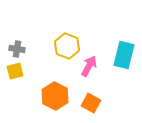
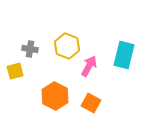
gray cross: moved 13 px right
